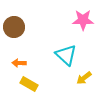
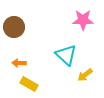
yellow arrow: moved 1 px right, 3 px up
